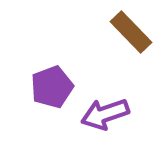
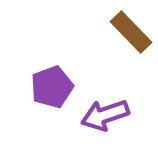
purple arrow: moved 1 px down
